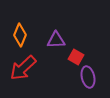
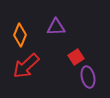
purple triangle: moved 13 px up
red square: rotated 28 degrees clockwise
red arrow: moved 3 px right, 2 px up
